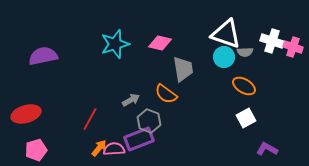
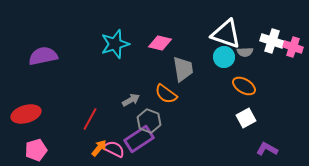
purple rectangle: rotated 12 degrees counterclockwise
pink semicircle: rotated 30 degrees clockwise
